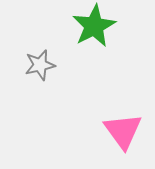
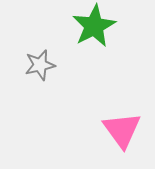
pink triangle: moved 1 px left, 1 px up
